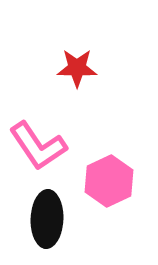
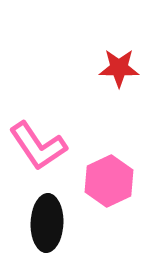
red star: moved 42 px right
black ellipse: moved 4 px down
